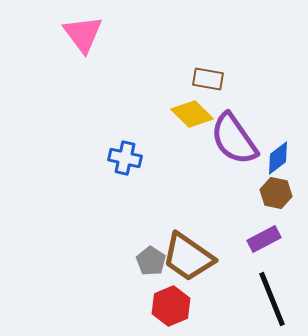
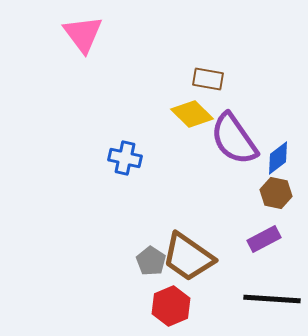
black line: rotated 64 degrees counterclockwise
